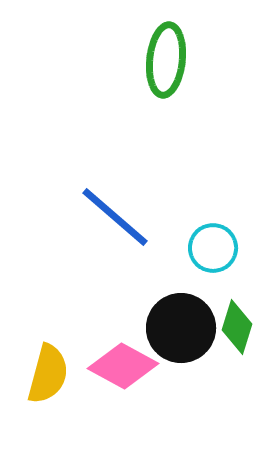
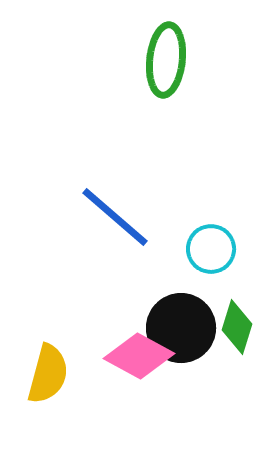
cyan circle: moved 2 px left, 1 px down
pink diamond: moved 16 px right, 10 px up
